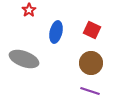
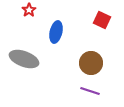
red square: moved 10 px right, 10 px up
